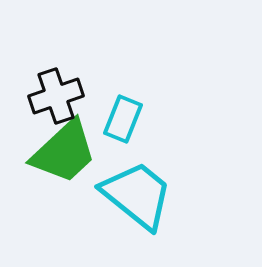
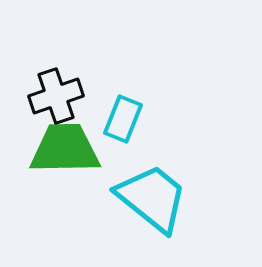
green trapezoid: moved 1 px right, 3 px up; rotated 138 degrees counterclockwise
cyan trapezoid: moved 15 px right, 3 px down
